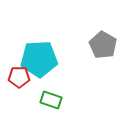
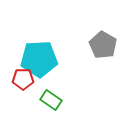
red pentagon: moved 4 px right, 2 px down
green rectangle: rotated 15 degrees clockwise
